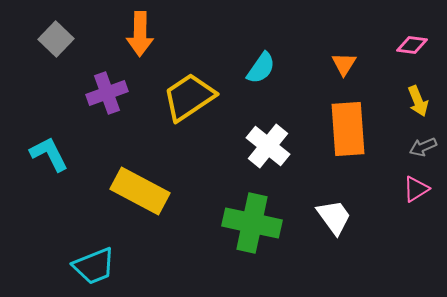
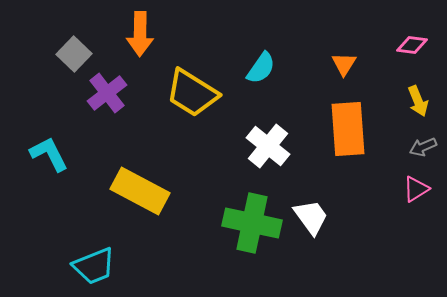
gray square: moved 18 px right, 15 px down
purple cross: rotated 18 degrees counterclockwise
yellow trapezoid: moved 3 px right, 4 px up; rotated 114 degrees counterclockwise
white trapezoid: moved 23 px left
